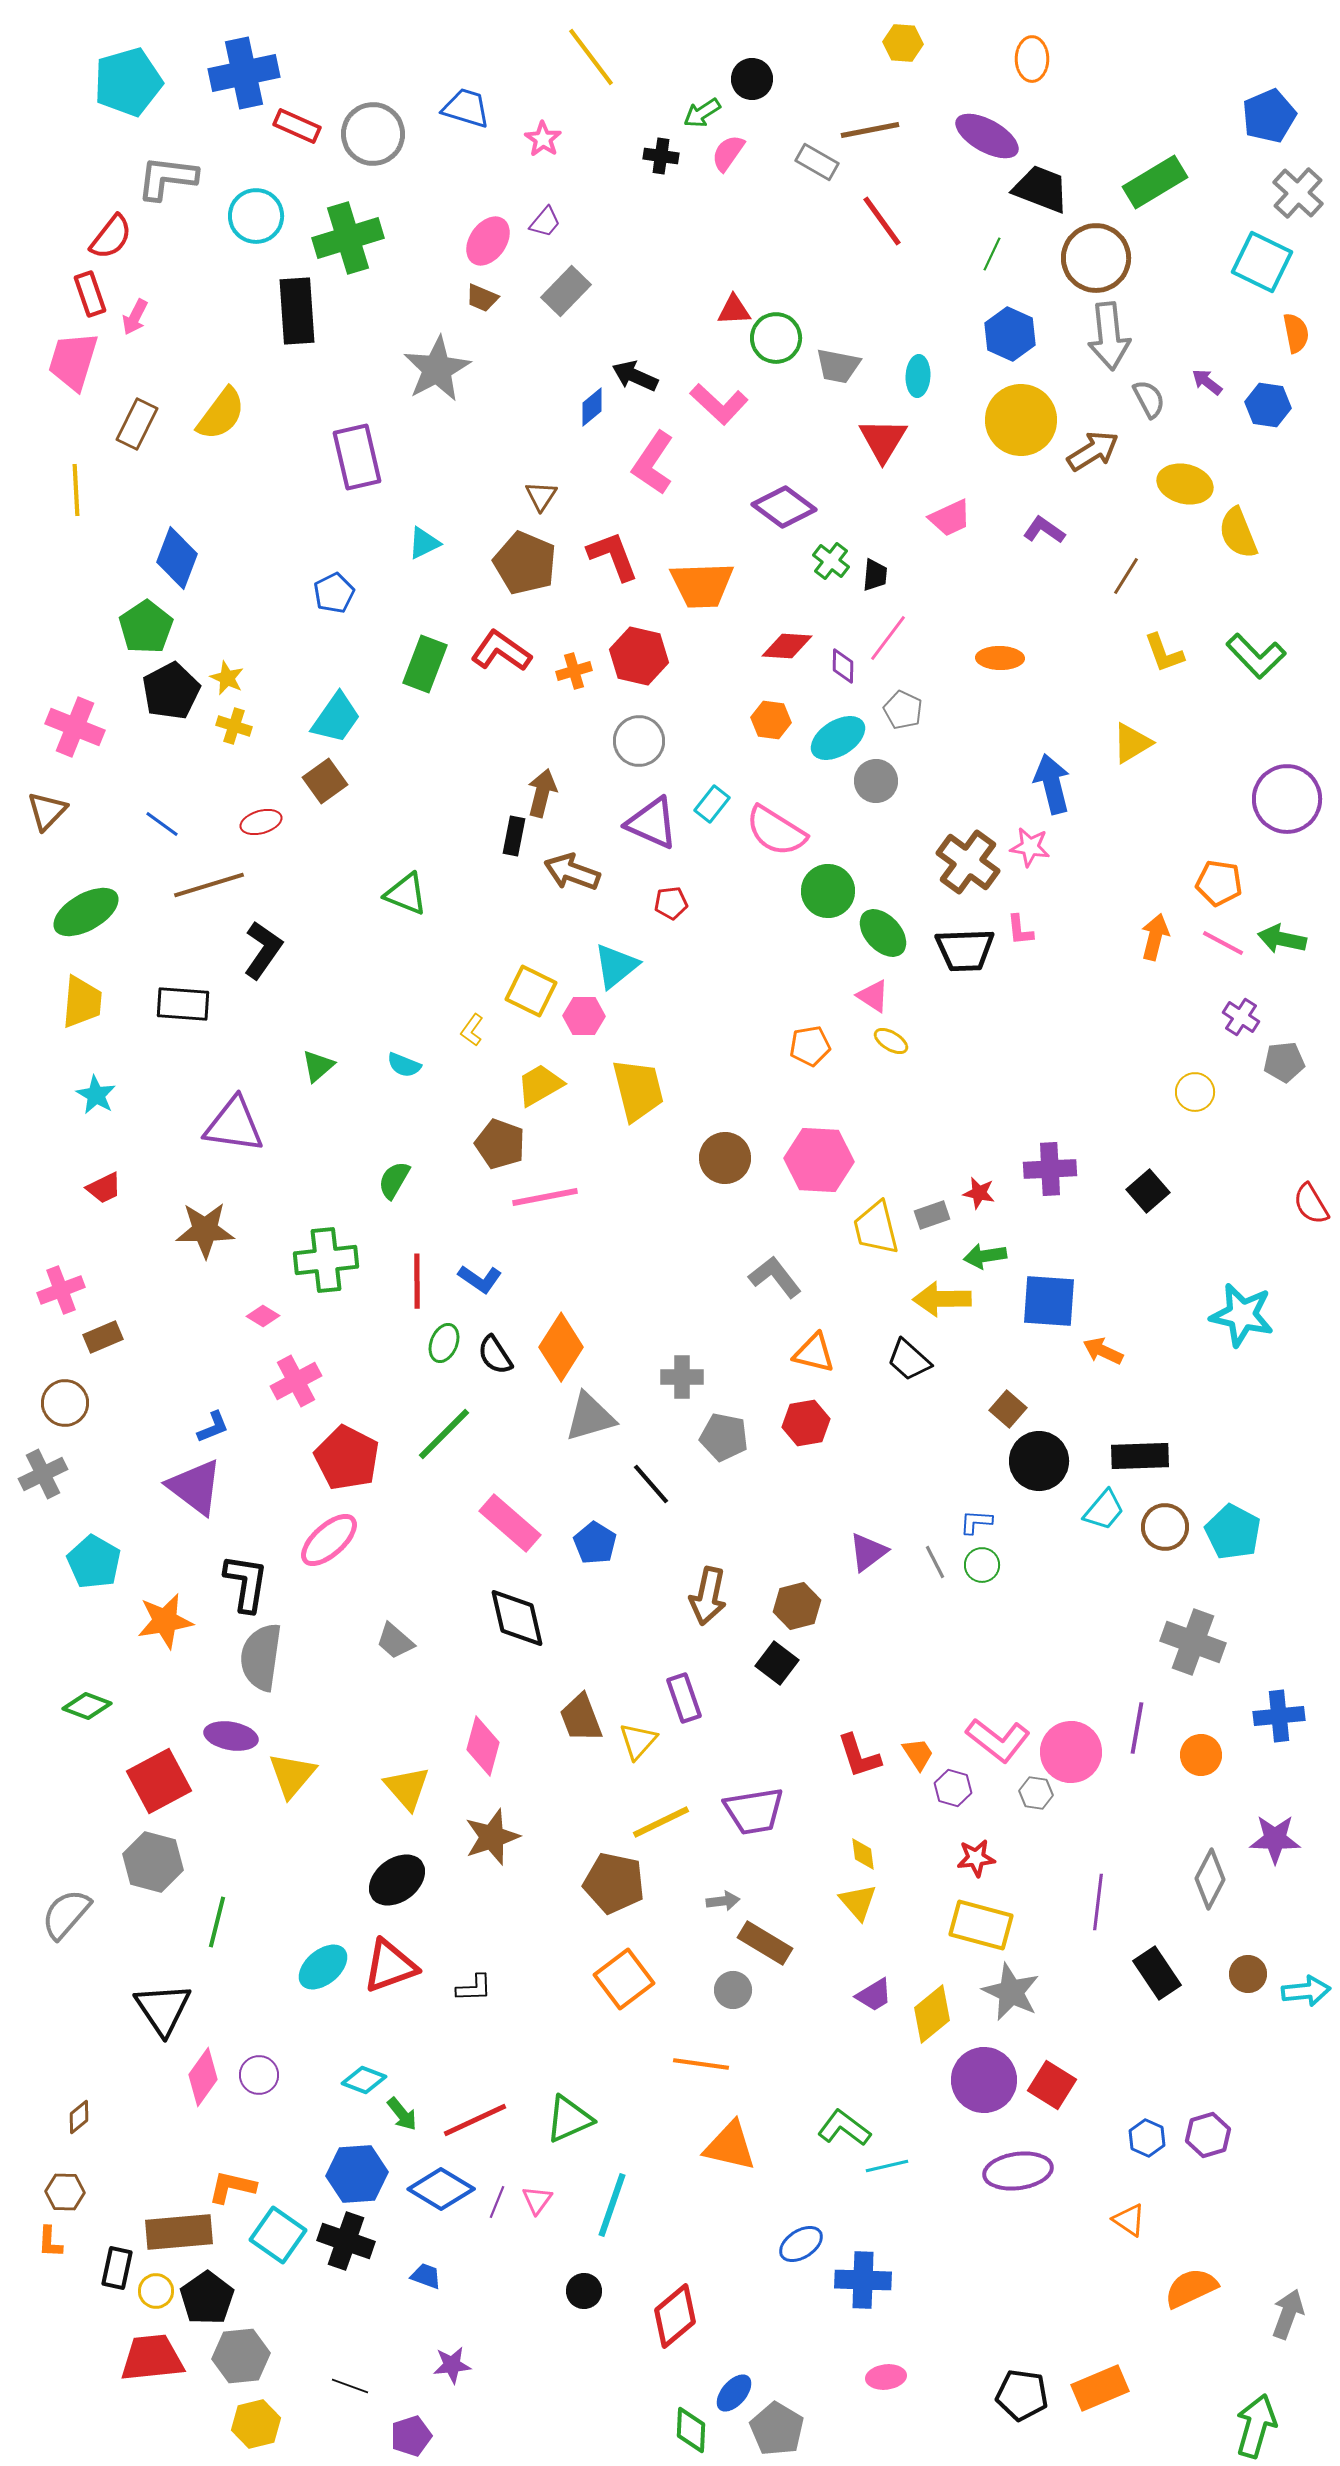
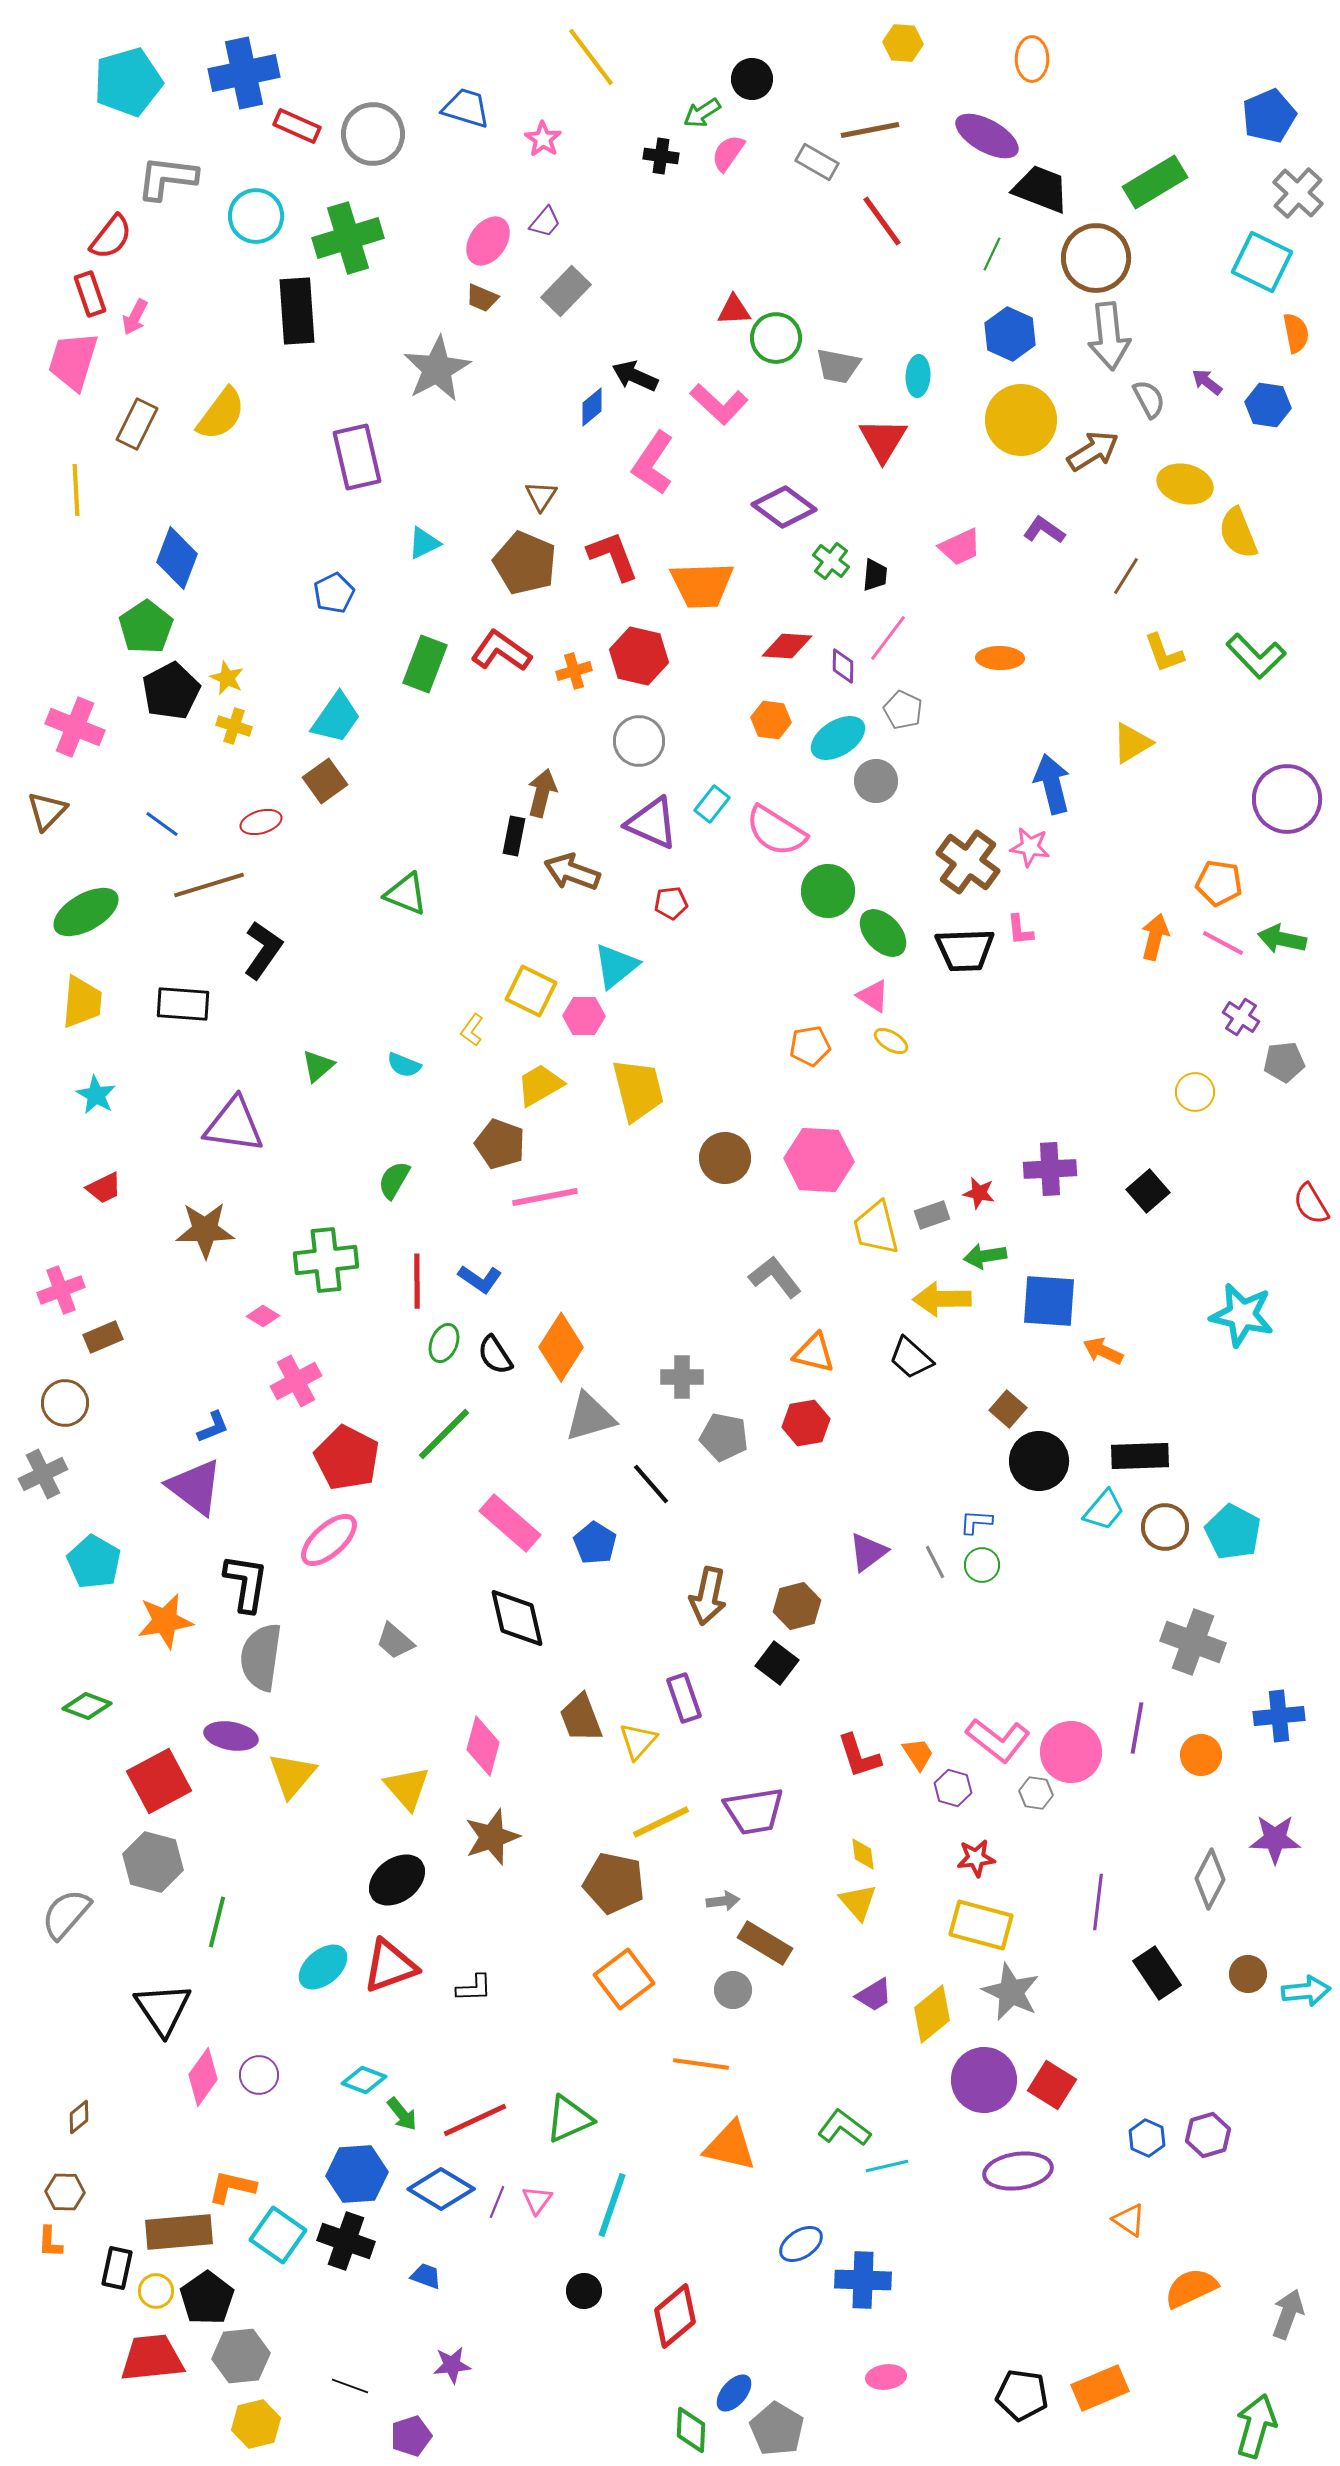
pink trapezoid at (950, 518): moved 10 px right, 29 px down
black trapezoid at (909, 1360): moved 2 px right, 2 px up
